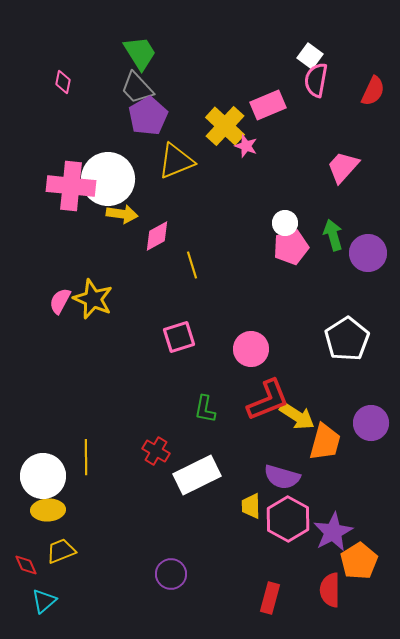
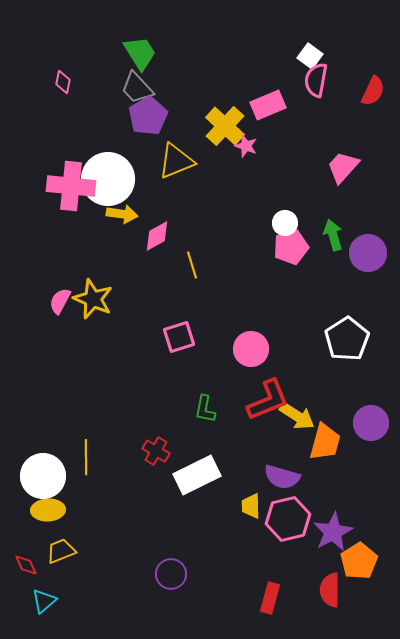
pink hexagon at (288, 519): rotated 18 degrees clockwise
